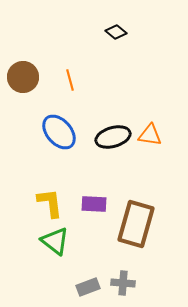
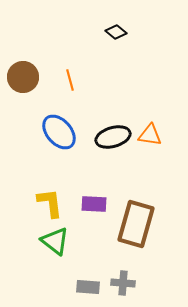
gray rectangle: rotated 25 degrees clockwise
